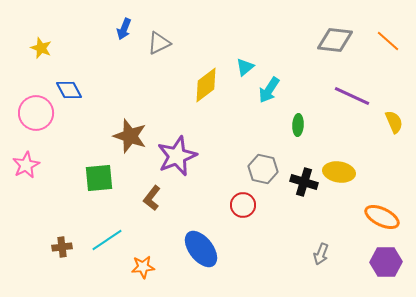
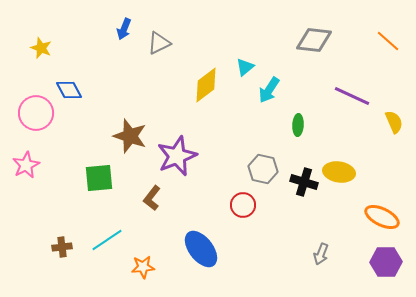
gray diamond: moved 21 px left
